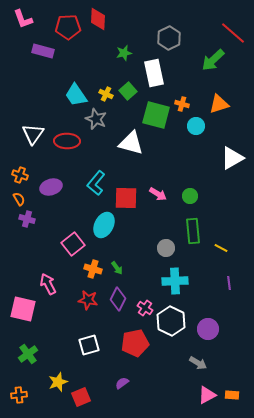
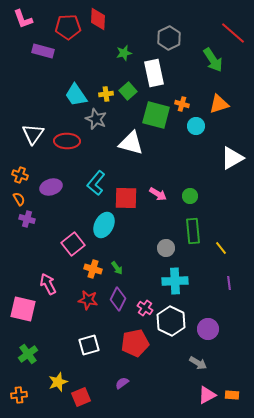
green arrow at (213, 60): rotated 80 degrees counterclockwise
yellow cross at (106, 94): rotated 32 degrees counterclockwise
yellow line at (221, 248): rotated 24 degrees clockwise
